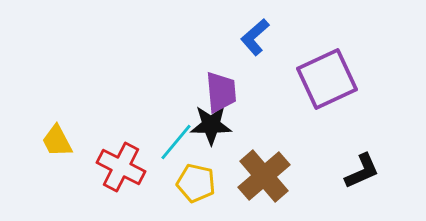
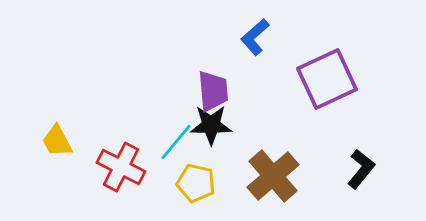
purple trapezoid: moved 8 px left, 1 px up
black L-shape: moved 1 px left, 2 px up; rotated 27 degrees counterclockwise
brown cross: moved 9 px right
